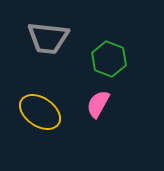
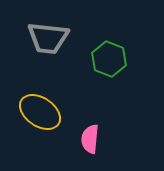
pink semicircle: moved 8 px left, 35 px down; rotated 24 degrees counterclockwise
